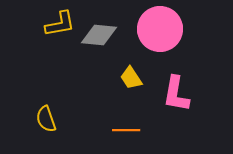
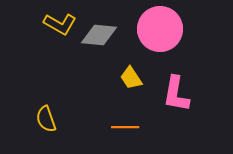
yellow L-shape: rotated 40 degrees clockwise
orange line: moved 1 px left, 3 px up
